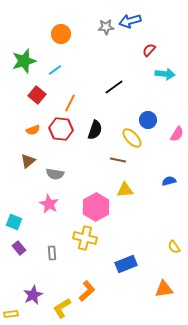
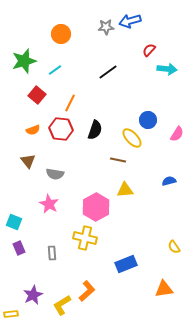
cyan arrow: moved 2 px right, 5 px up
black line: moved 6 px left, 15 px up
brown triangle: rotated 28 degrees counterclockwise
purple rectangle: rotated 16 degrees clockwise
yellow L-shape: moved 3 px up
